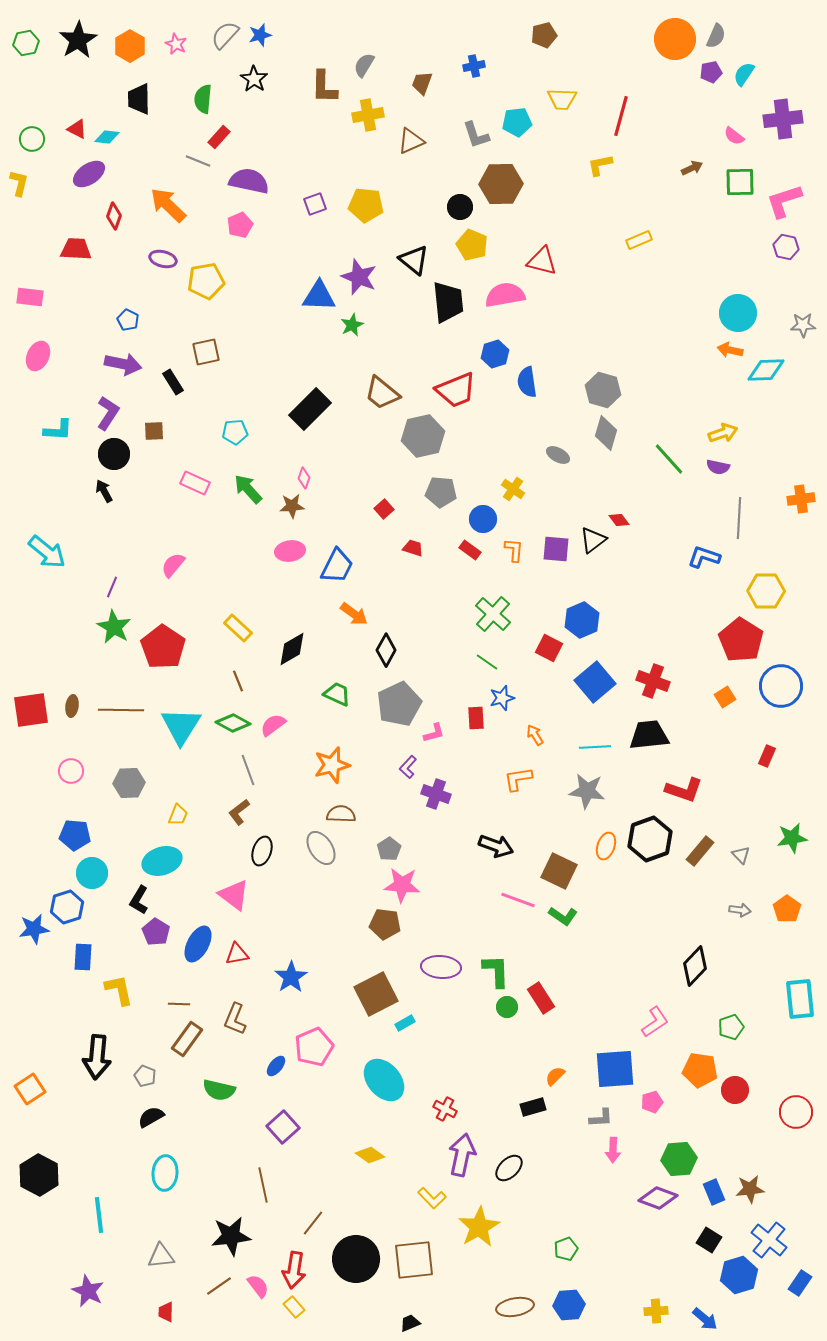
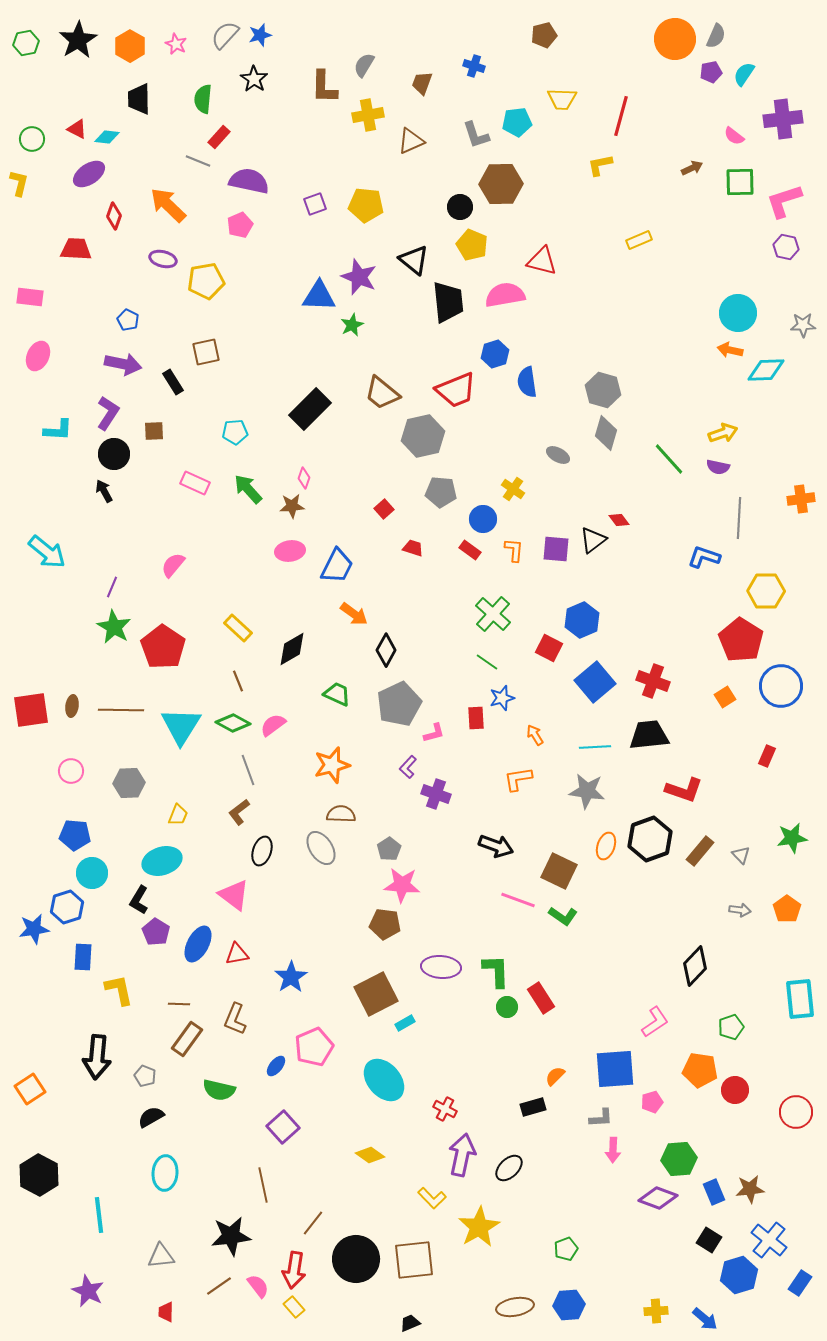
blue cross at (474, 66): rotated 30 degrees clockwise
